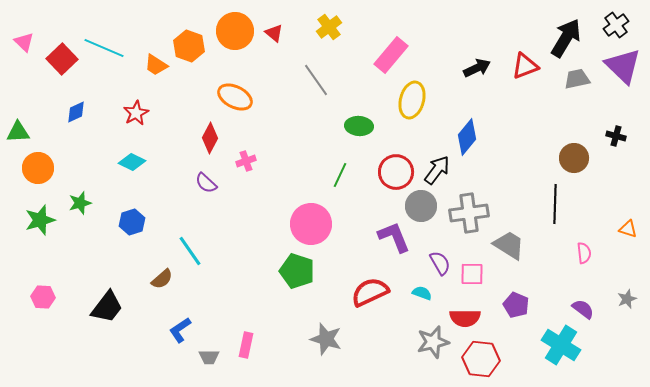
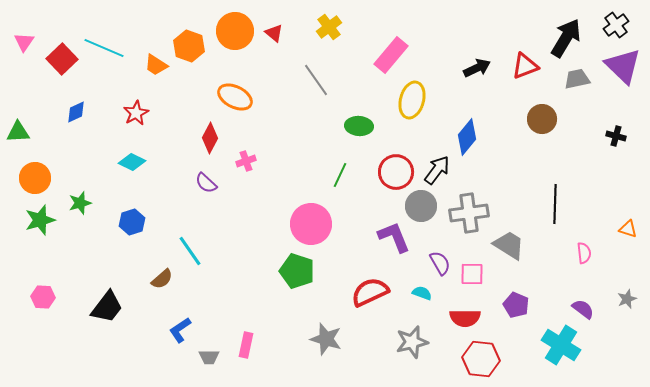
pink triangle at (24, 42): rotated 20 degrees clockwise
brown circle at (574, 158): moved 32 px left, 39 px up
orange circle at (38, 168): moved 3 px left, 10 px down
gray star at (433, 342): moved 21 px left
